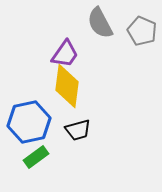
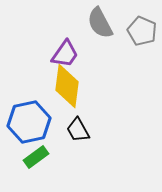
black trapezoid: rotated 76 degrees clockwise
